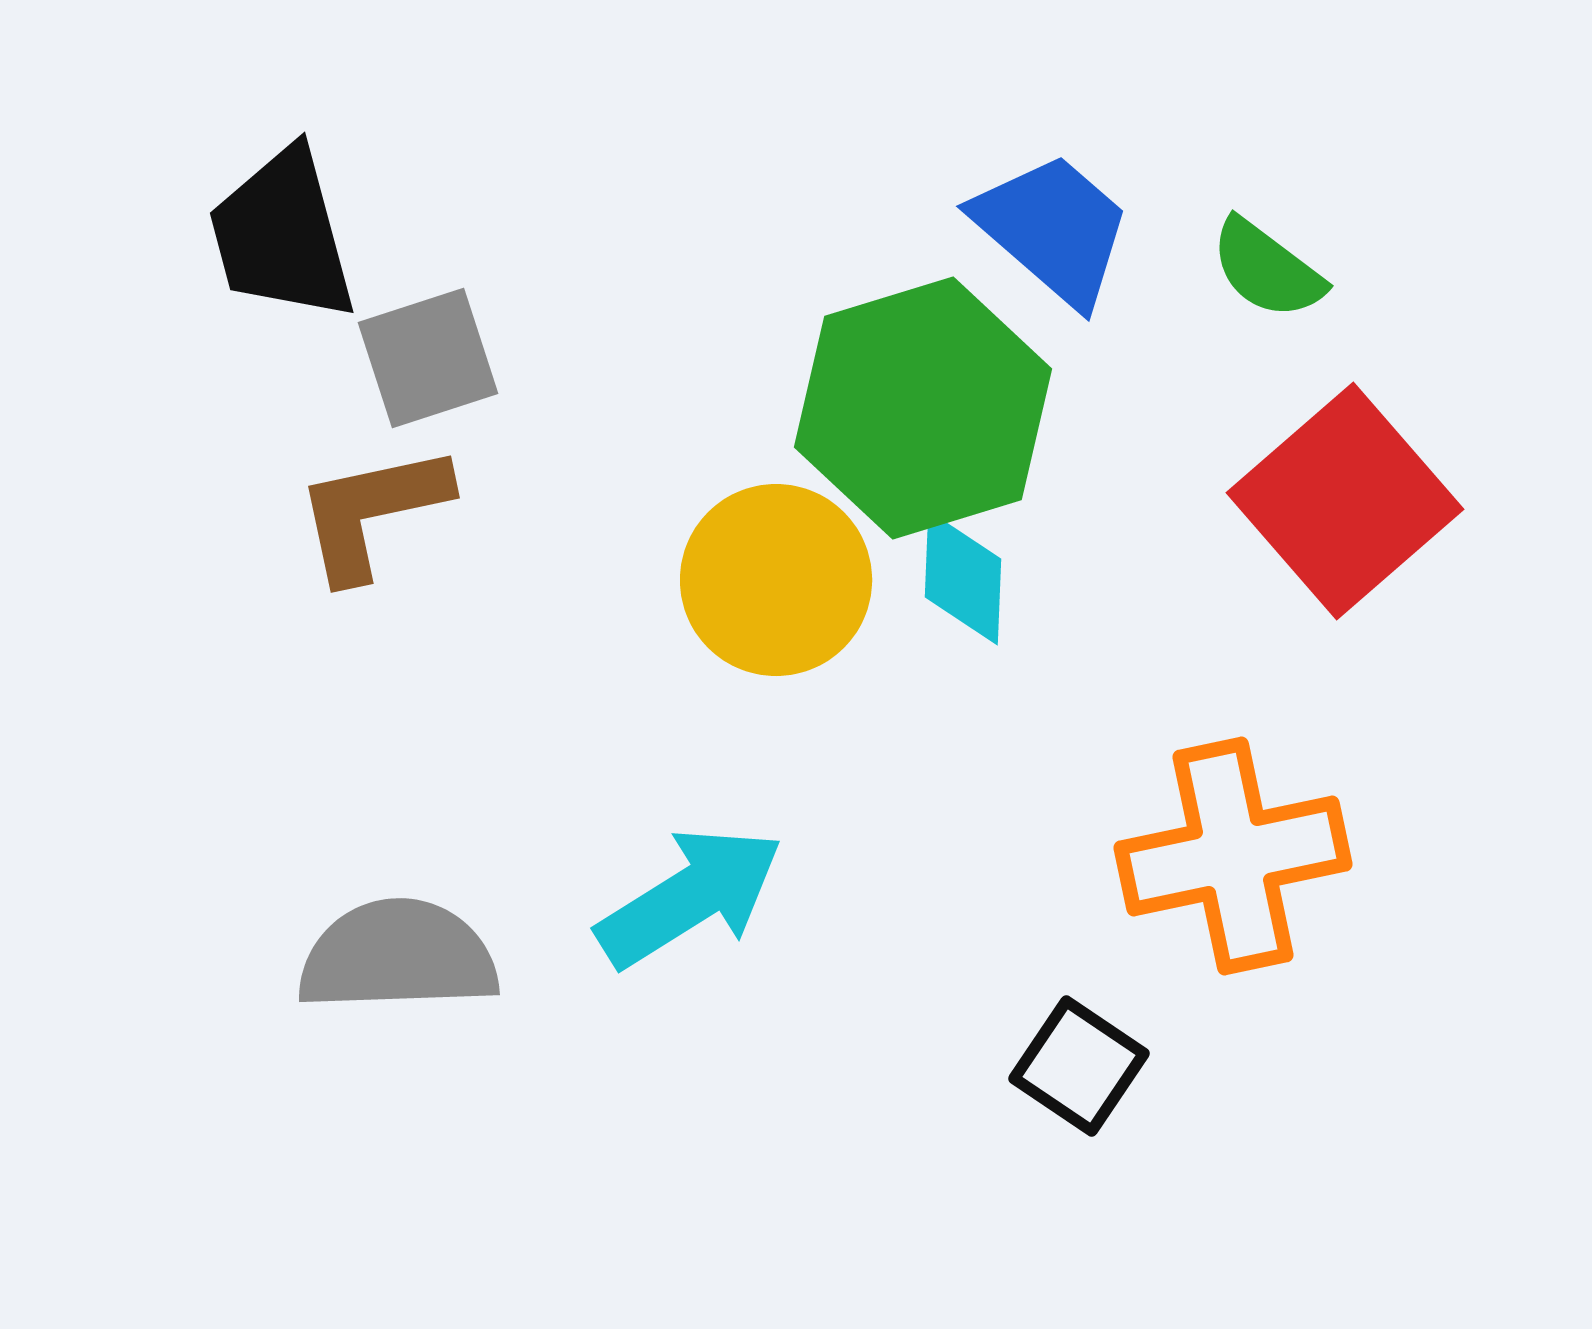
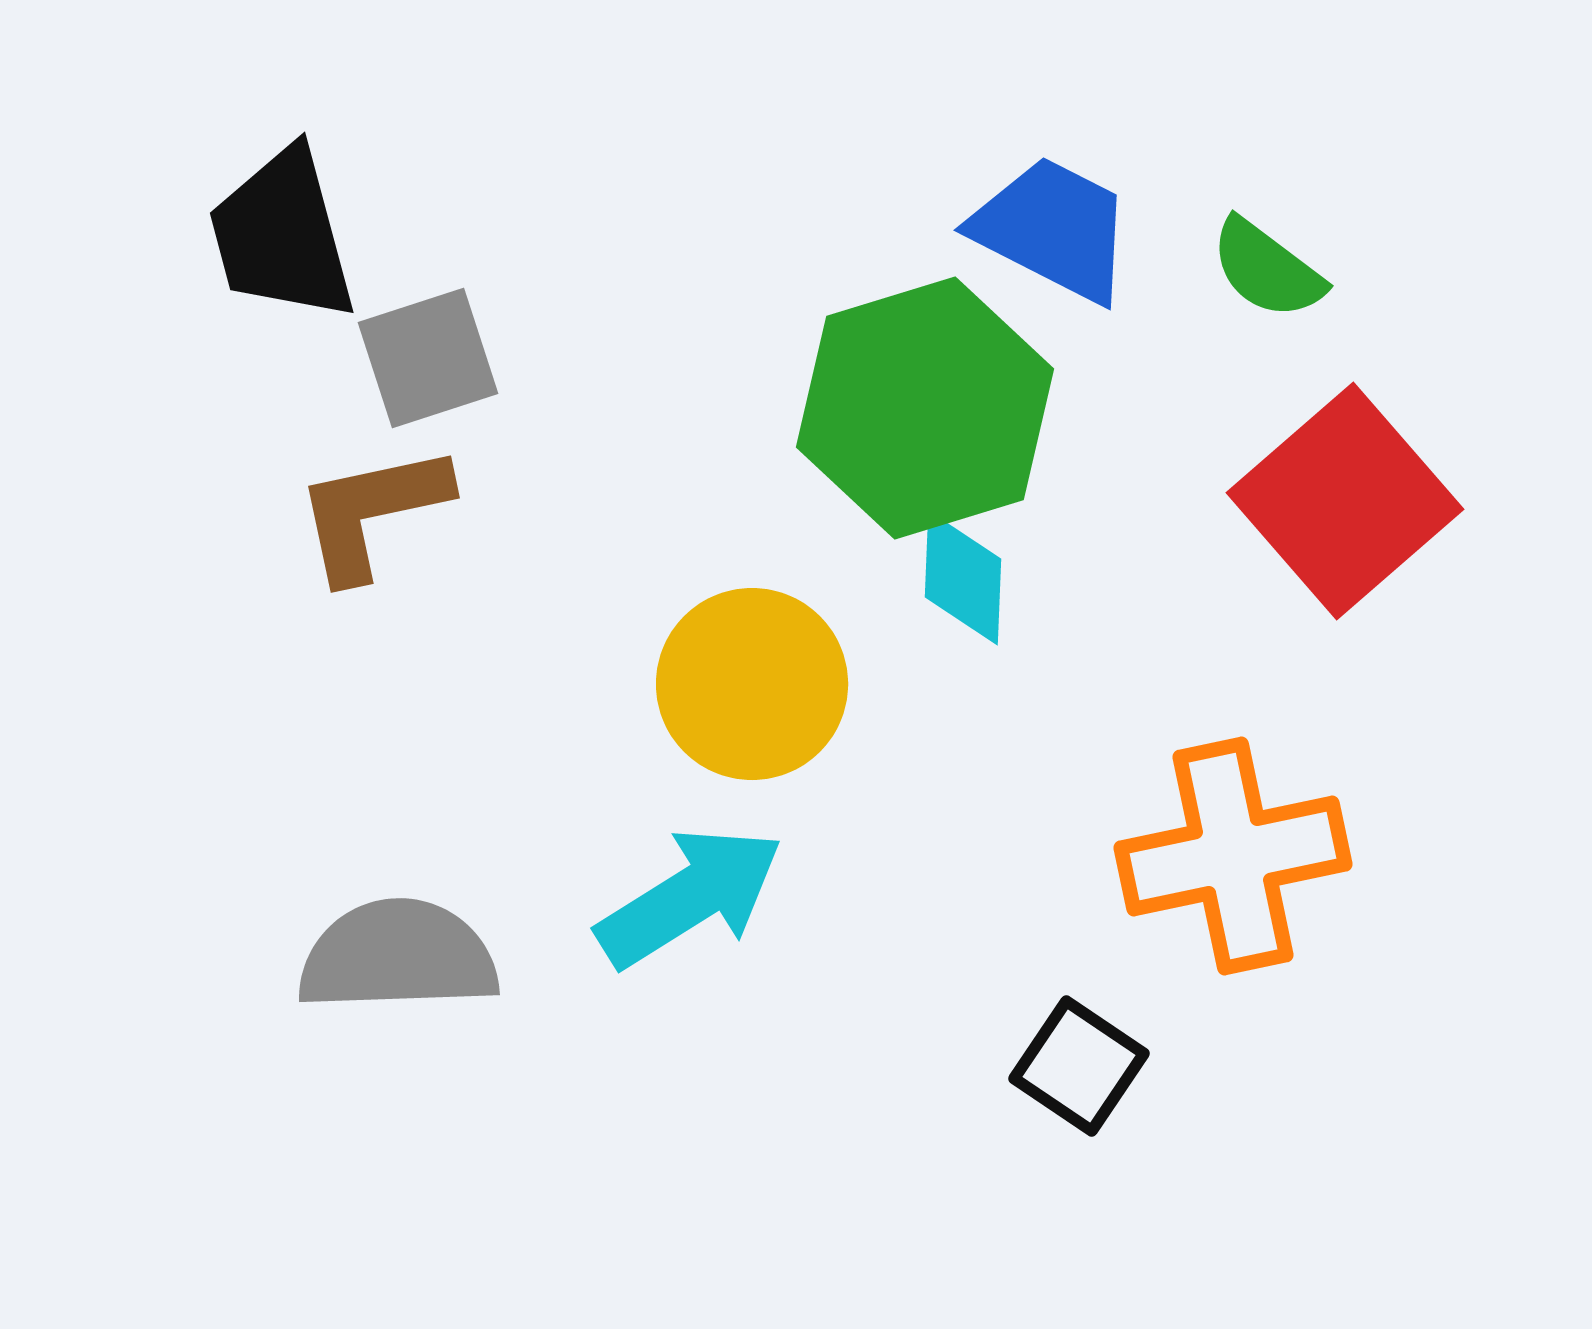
blue trapezoid: rotated 14 degrees counterclockwise
green hexagon: moved 2 px right
yellow circle: moved 24 px left, 104 px down
